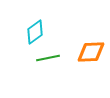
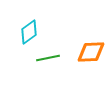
cyan diamond: moved 6 px left
